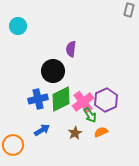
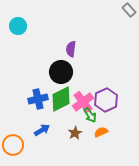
gray rectangle: rotated 56 degrees counterclockwise
black circle: moved 8 px right, 1 px down
